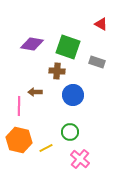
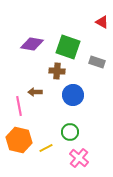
red triangle: moved 1 px right, 2 px up
pink line: rotated 12 degrees counterclockwise
pink cross: moved 1 px left, 1 px up
